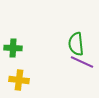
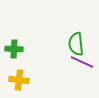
green cross: moved 1 px right, 1 px down
